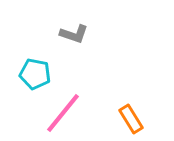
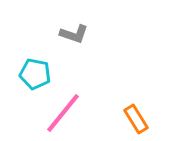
orange rectangle: moved 5 px right
